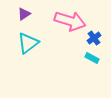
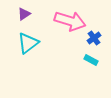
cyan rectangle: moved 1 px left, 2 px down
